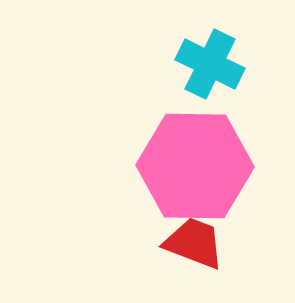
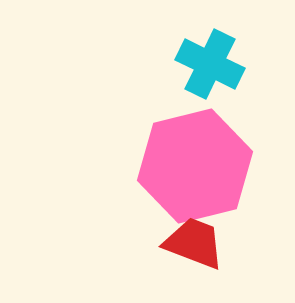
pink hexagon: rotated 15 degrees counterclockwise
